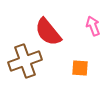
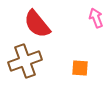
pink arrow: moved 3 px right, 8 px up
red semicircle: moved 11 px left, 8 px up
